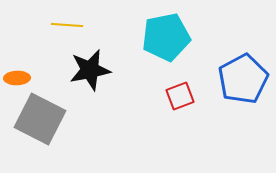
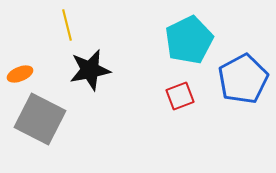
yellow line: rotated 72 degrees clockwise
cyan pentagon: moved 23 px right, 3 px down; rotated 15 degrees counterclockwise
orange ellipse: moved 3 px right, 4 px up; rotated 20 degrees counterclockwise
